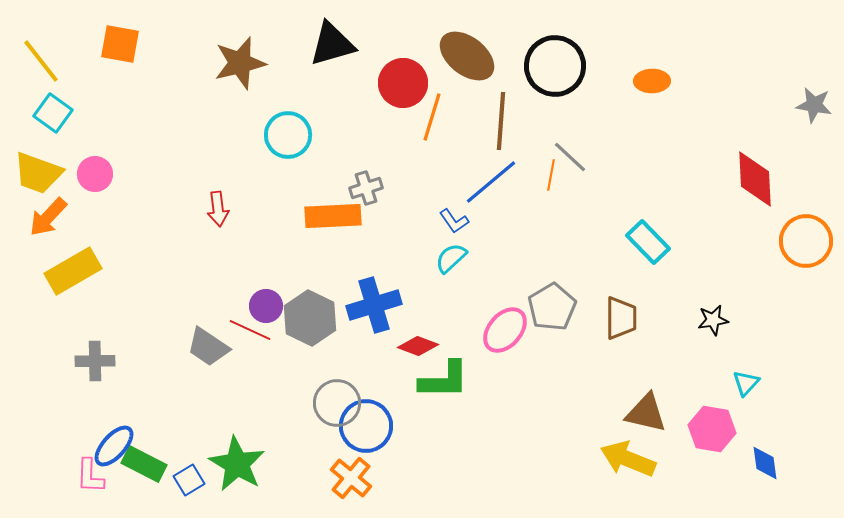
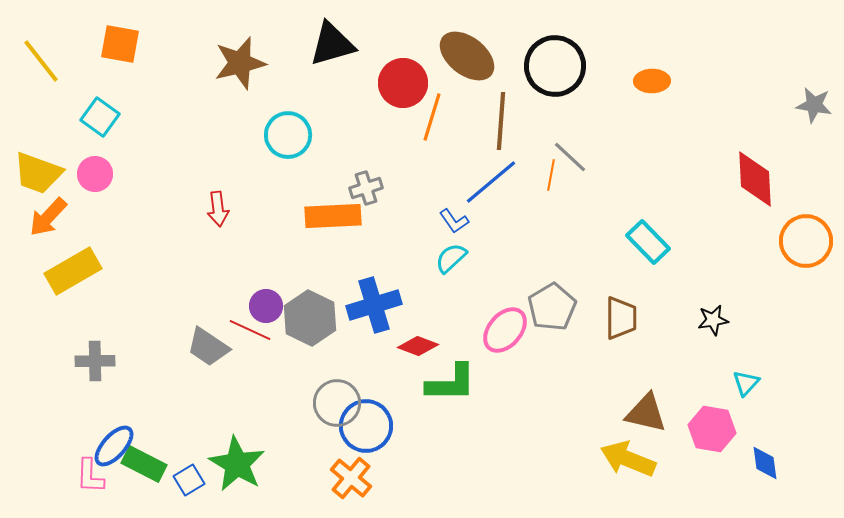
cyan square at (53, 113): moved 47 px right, 4 px down
green L-shape at (444, 380): moved 7 px right, 3 px down
